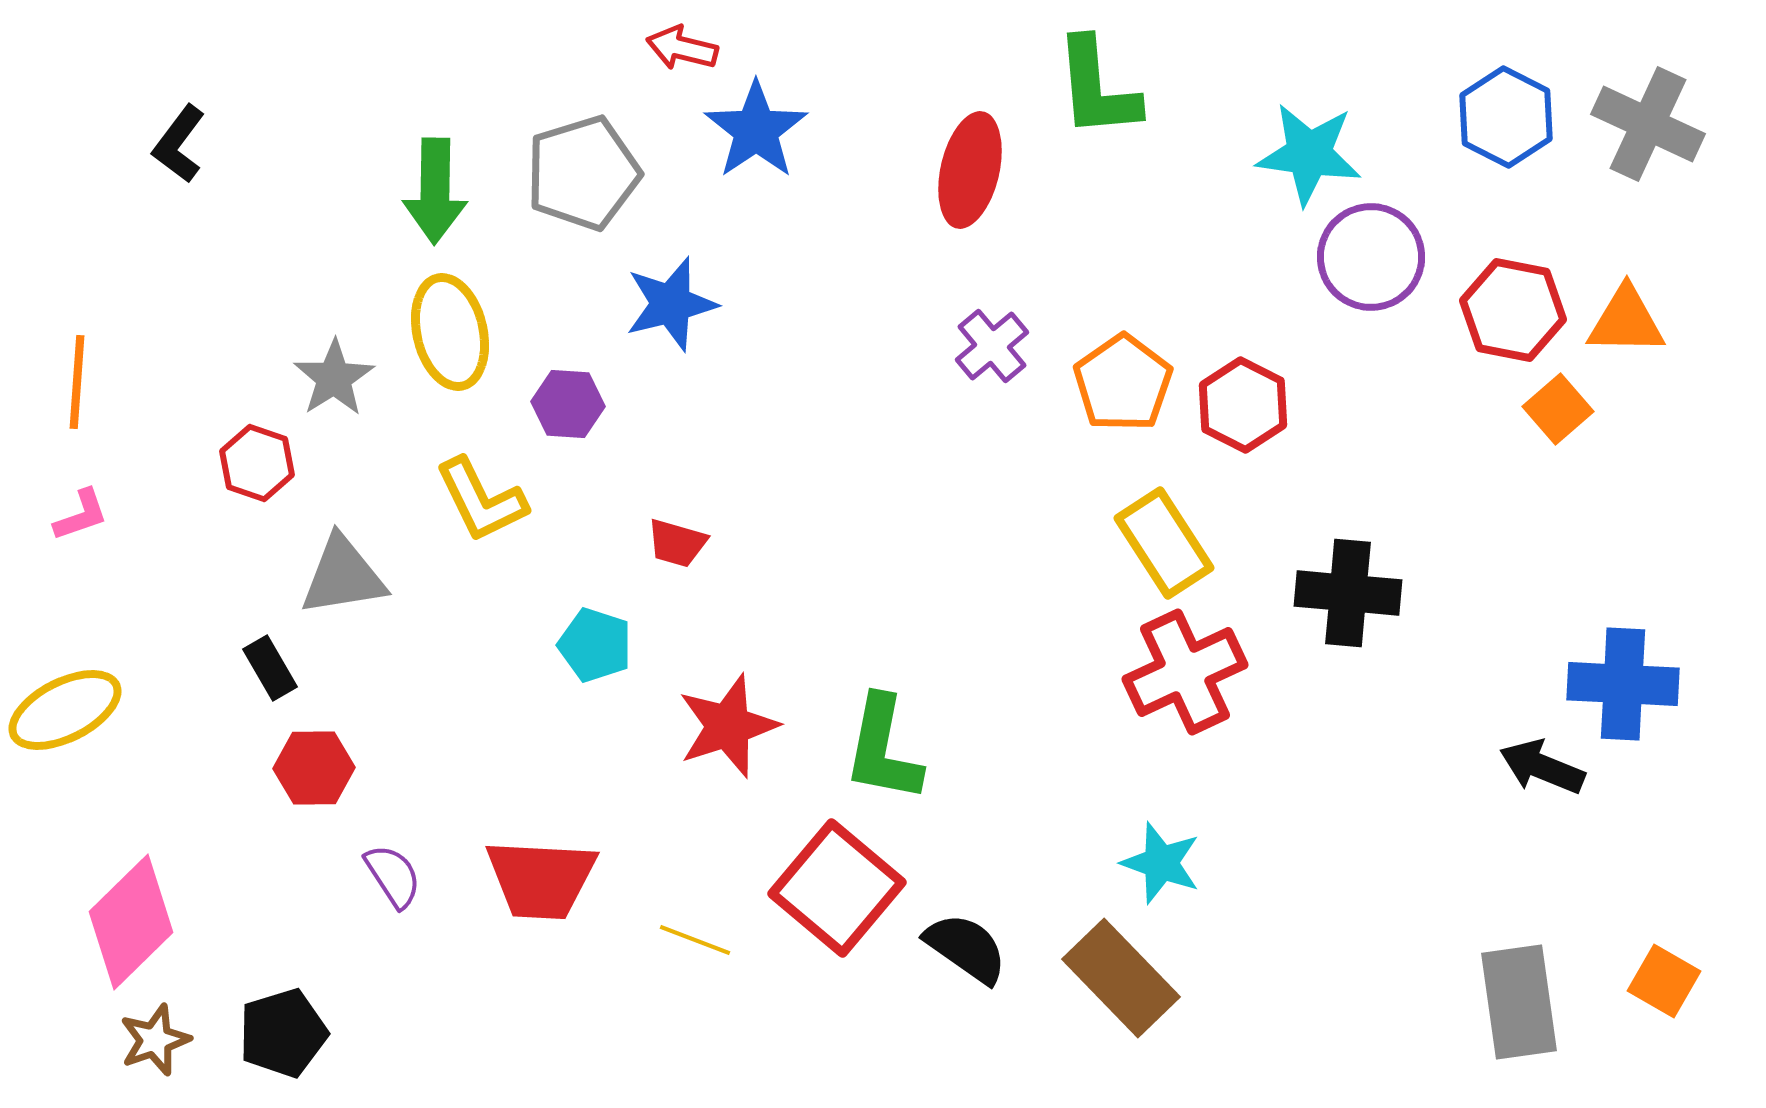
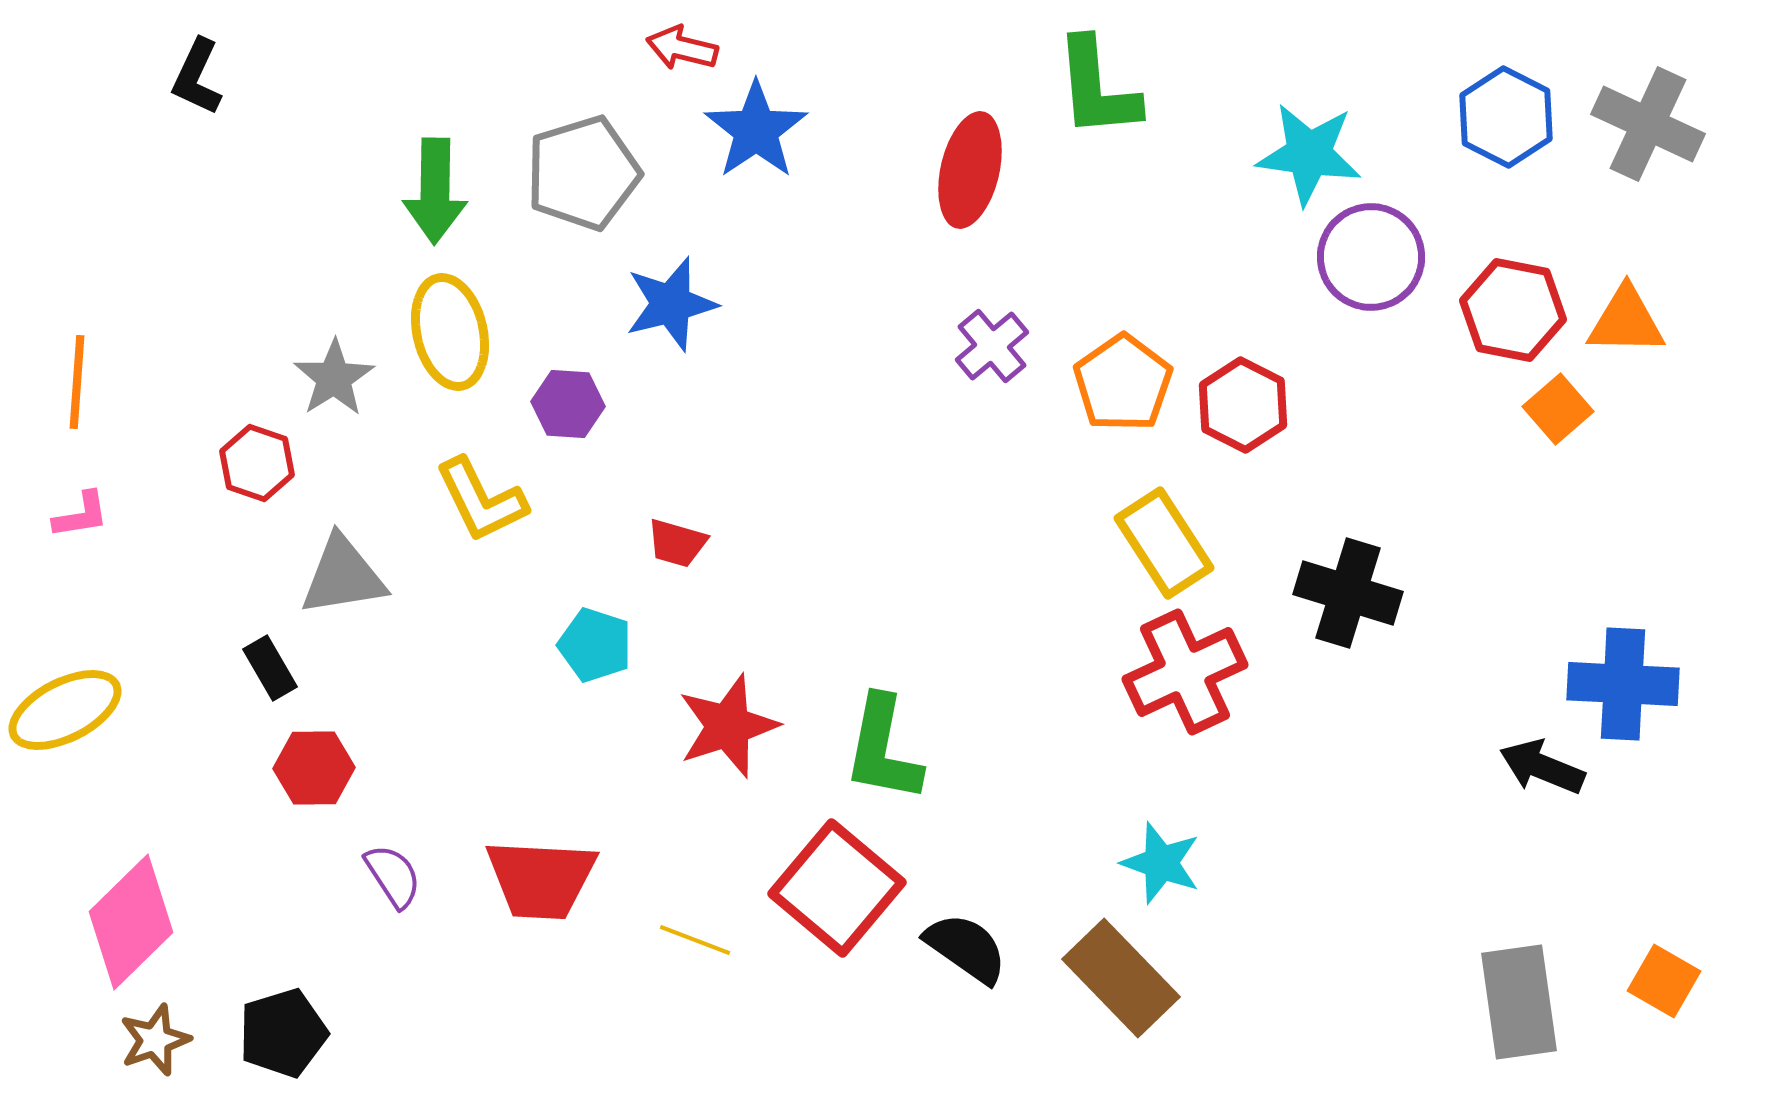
black L-shape at (179, 144): moved 18 px right, 67 px up; rotated 12 degrees counterclockwise
pink L-shape at (81, 515): rotated 10 degrees clockwise
black cross at (1348, 593): rotated 12 degrees clockwise
